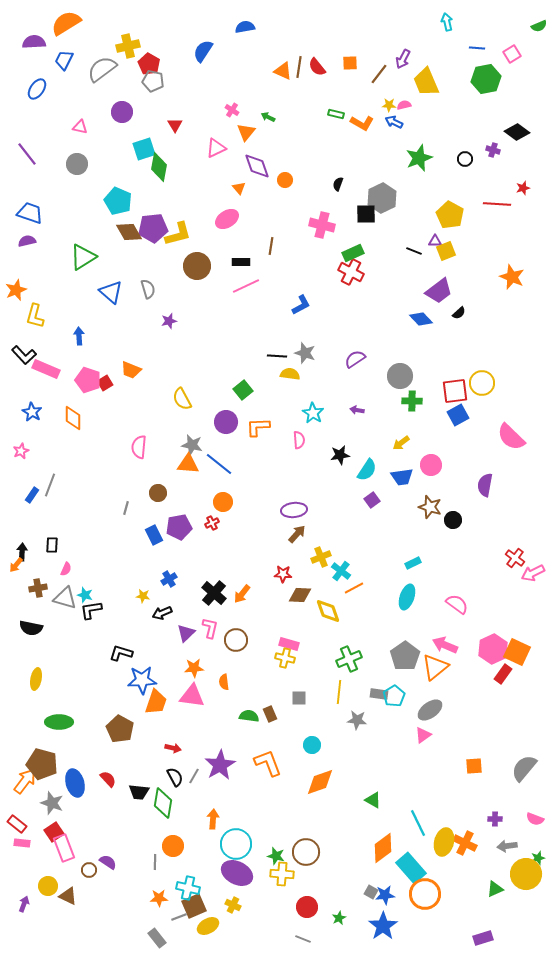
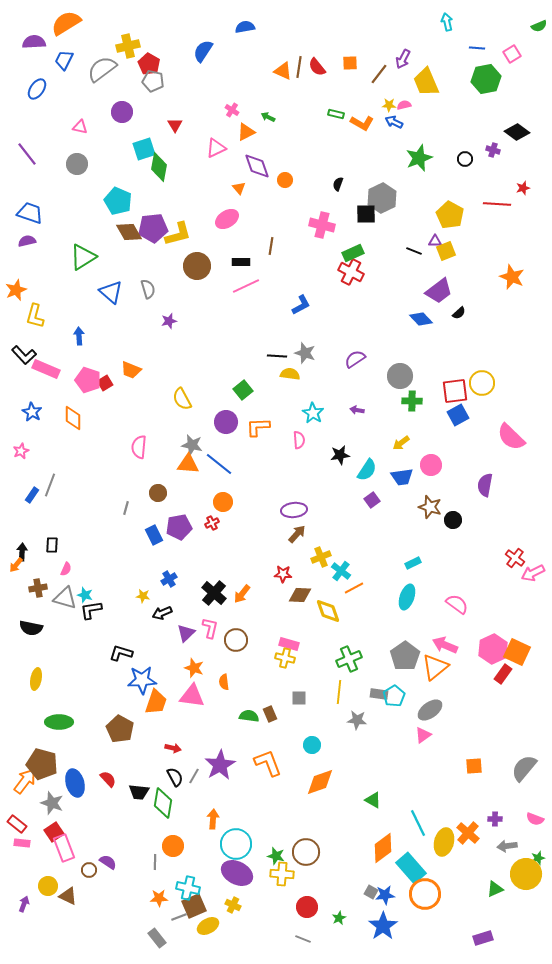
orange triangle at (246, 132): rotated 24 degrees clockwise
orange star at (194, 668): rotated 24 degrees clockwise
orange cross at (465, 843): moved 3 px right, 10 px up; rotated 15 degrees clockwise
